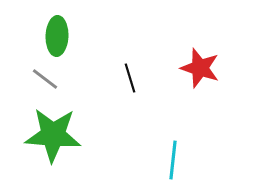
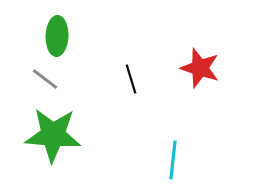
black line: moved 1 px right, 1 px down
